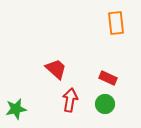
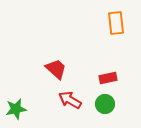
red rectangle: rotated 36 degrees counterclockwise
red arrow: rotated 70 degrees counterclockwise
